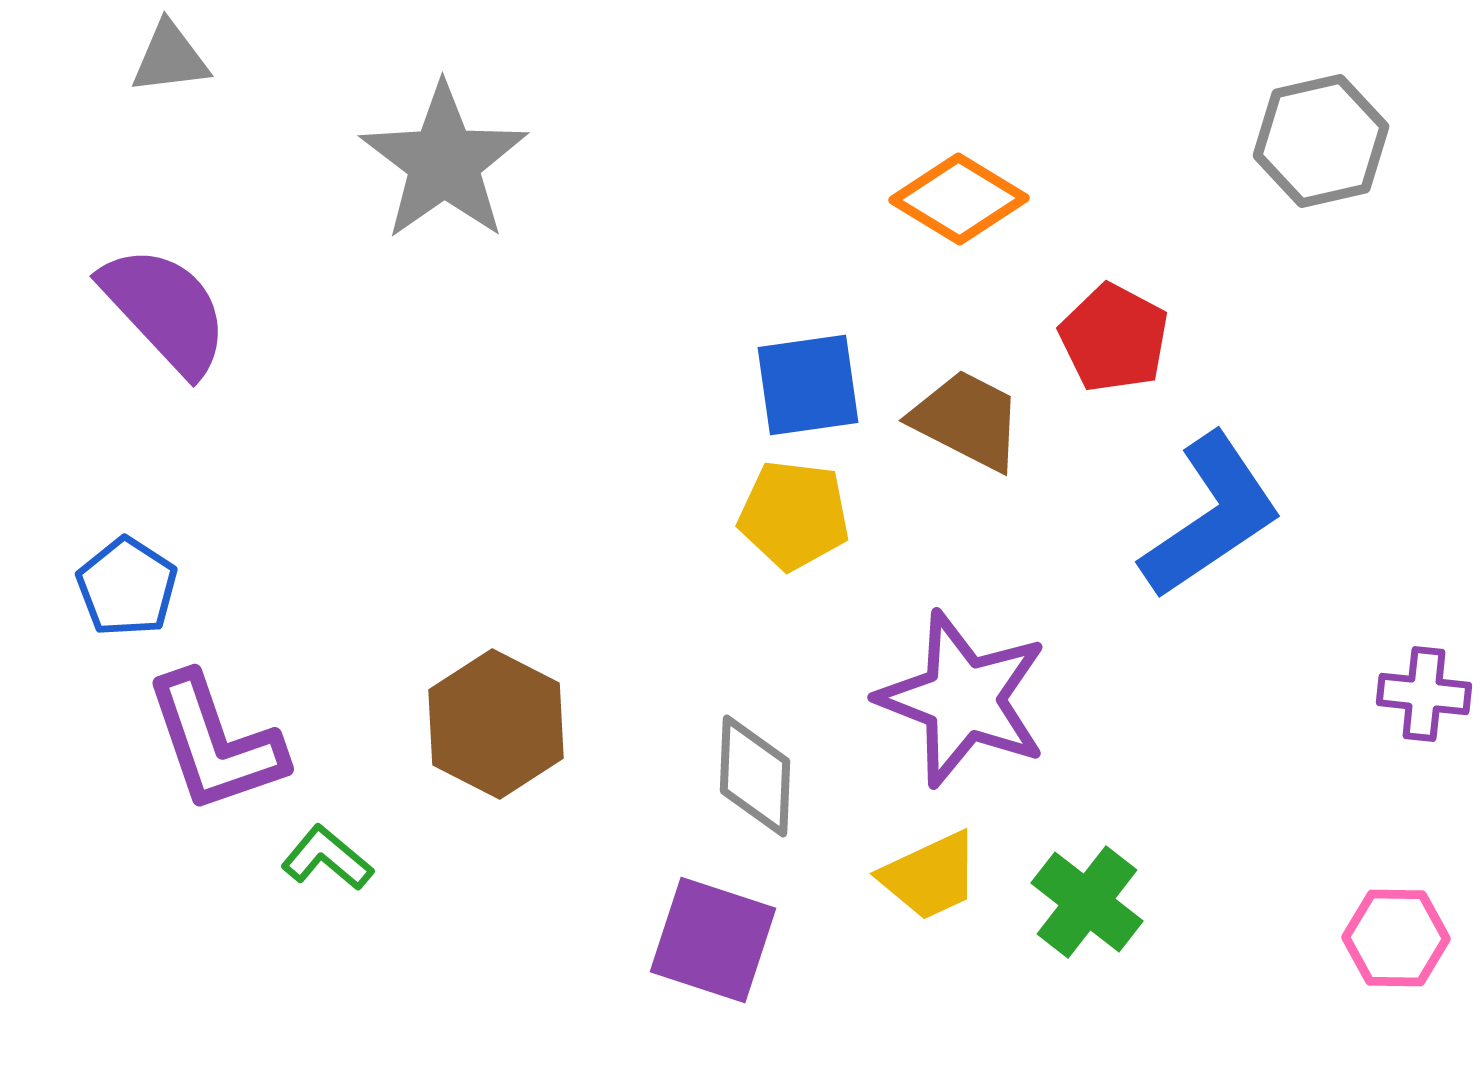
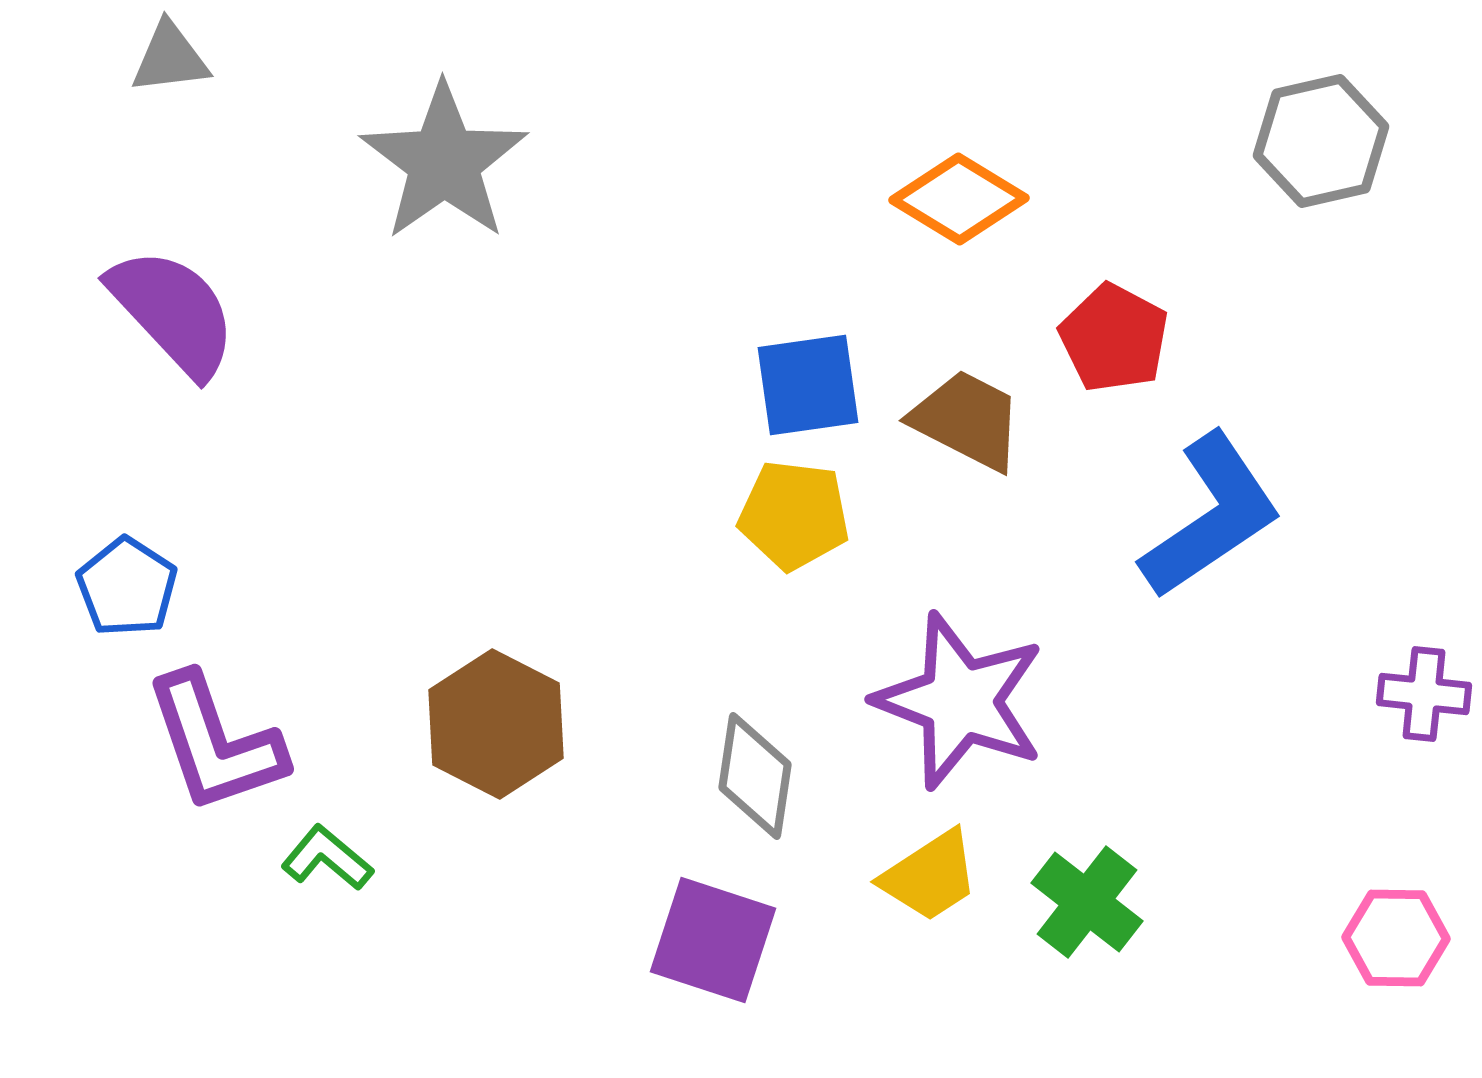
purple semicircle: moved 8 px right, 2 px down
purple star: moved 3 px left, 2 px down
gray diamond: rotated 6 degrees clockwise
yellow trapezoid: rotated 8 degrees counterclockwise
